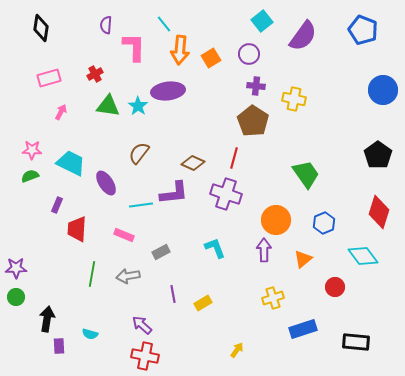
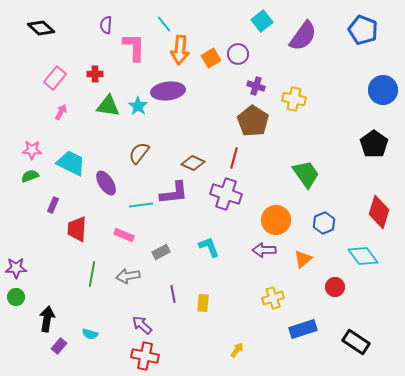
black diamond at (41, 28): rotated 56 degrees counterclockwise
purple circle at (249, 54): moved 11 px left
red cross at (95, 74): rotated 28 degrees clockwise
pink rectangle at (49, 78): moved 6 px right; rotated 35 degrees counterclockwise
purple cross at (256, 86): rotated 12 degrees clockwise
black pentagon at (378, 155): moved 4 px left, 11 px up
purple rectangle at (57, 205): moved 4 px left
cyan L-shape at (215, 248): moved 6 px left, 1 px up
purple arrow at (264, 250): rotated 90 degrees counterclockwise
yellow rectangle at (203, 303): rotated 54 degrees counterclockwise
black rectangle at (356, 342): rotated 28 degrees clockwise
purple rectangle at (59, 346): rotated 42 degrees clockwise
